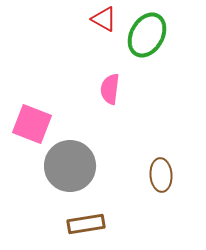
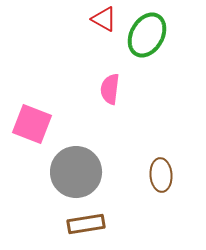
gray circle: moved 6 px right, 6 px down
